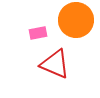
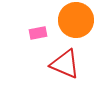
red triangle: moved 10 px right
